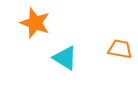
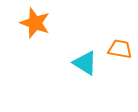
cyan triangle: moved 20 px right, 5 px down
